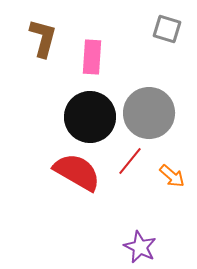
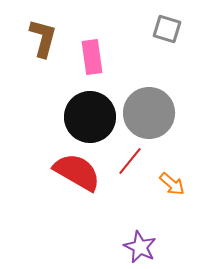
pink rectangle: rotated 12 degrees counterclockwise
orange arrow: moved 8 px down
